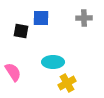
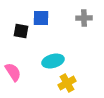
cyan ellipse: moved 1 px up; rotated 15 degrees counterclockwise
